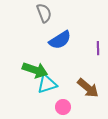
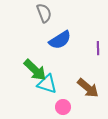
green arrow: rotated 25 degrees clockwise
cyan triangle: rotated 35 degrees clockwise
